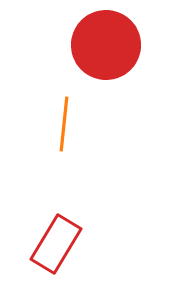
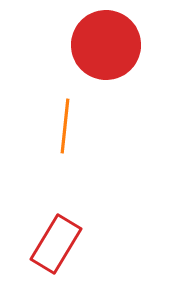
orange line: moved 1 px right, 2 px down
